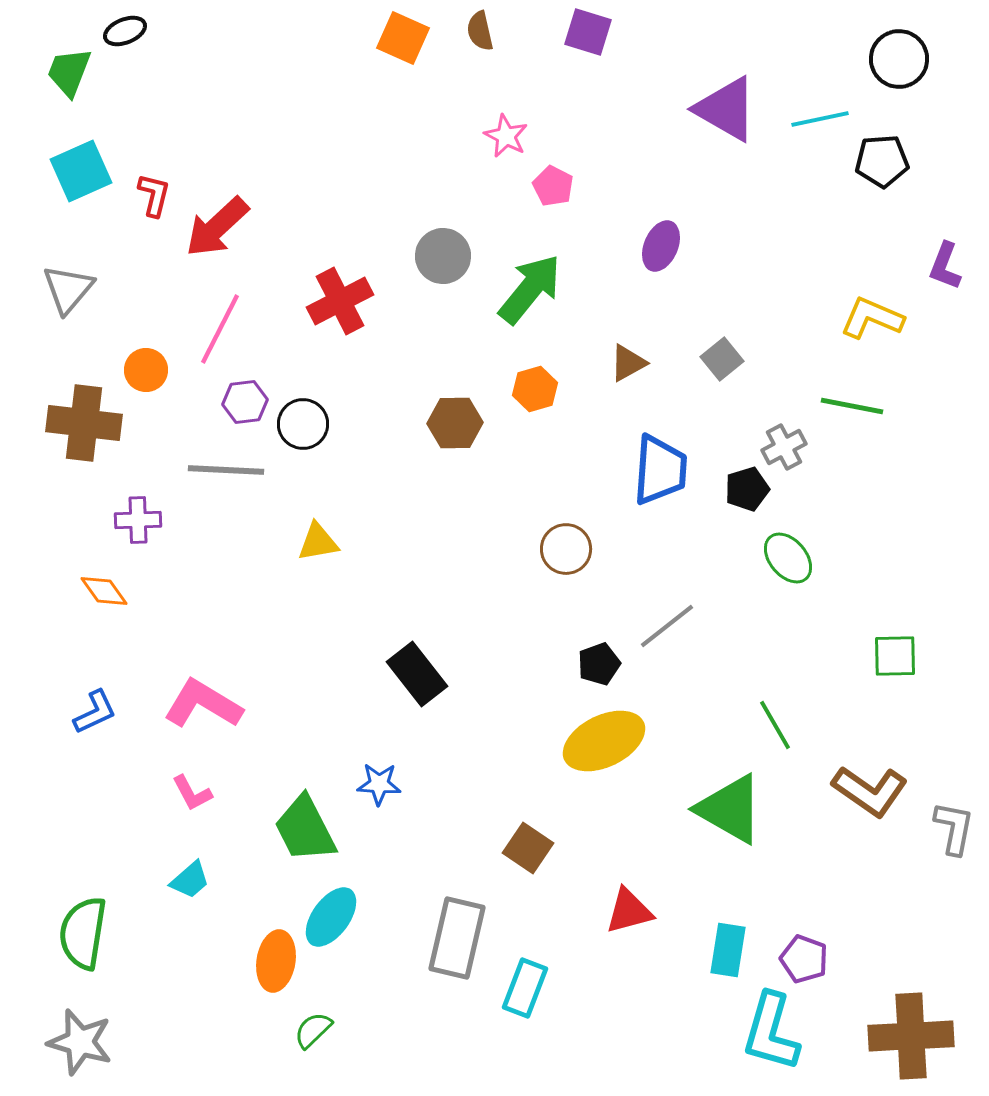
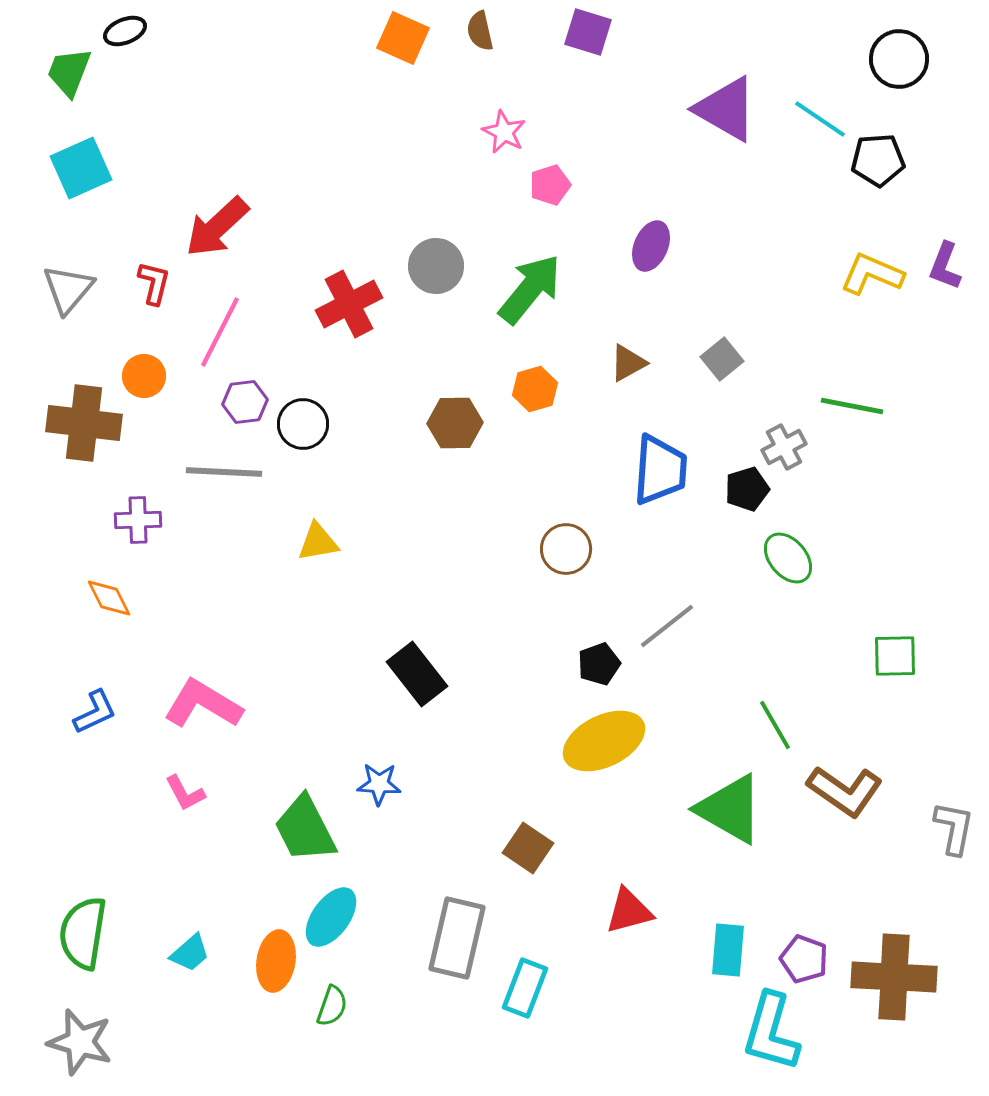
cyan line at (820, 119): rotated 46 degrees clockwise
pink star at (506, 136): moved 2 px left, 4 px up
black pentagon at (882, 161): moved 4 px left, 1 px up
cyan square at (81, 171): moved 3 px up
pink pentagon at (553, 186): moved 3 px left, 1 px up; rotated 27 degrees clockwise
red L-shape at (154, 195): moved 88 px down
purple ellipse at (661, 246): moved 10 px left
gray circle at (443, 256): moved 7 px left, 10 px down
red cross at (340, 301): moved 9 px right, 3 px down
yellow L-shape at (872, 318): moved 44 px up
pink line at (220, 329): moved 3 px down
orange circle at (146, 370): moved 2 px left, 6 px down
gray line at (226, 470): moved 2 px left, 2 px down
orange diamond at (104, 591): moved 5 px right, 7 px down; rotated 9 degrees clockwise
brown L-shape at (870, 791): moved 25 px left
pink L-shape at (192, 793): moved 7 px left
cyan trapezoid at (190, 880): moved 73 px down
cyan rectangle at (728, 950): rotated 4 degrees counterclockwise
green semicircle at (313, 1030): moved 19 px right, 24 px up; rotated 153 degrees clockwise
brown cross at (911, 1036): moved 17 px left, 59 px up; rotated 6 degrees clockwise
